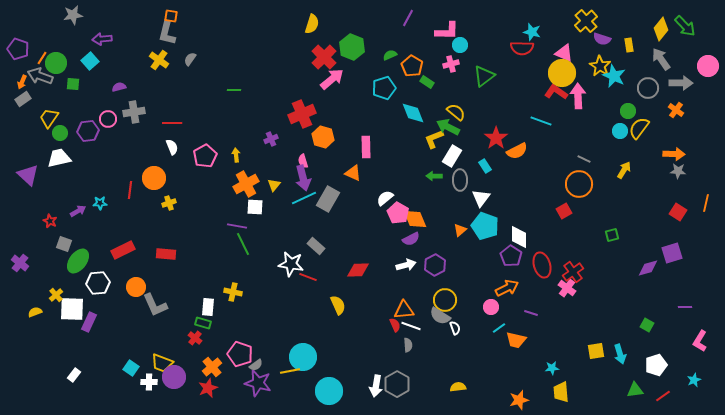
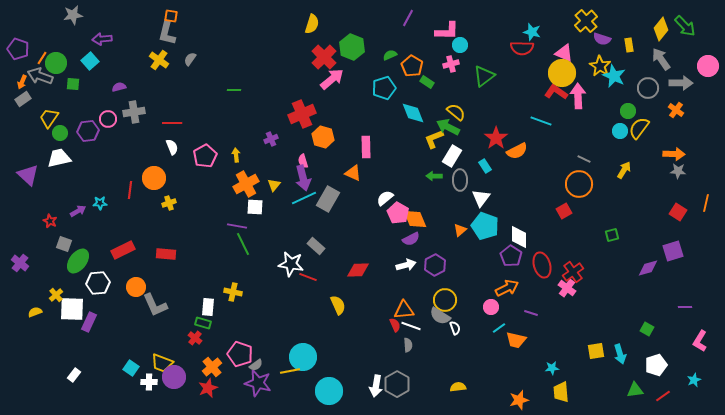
purple square at (672, 253): moved 1 px right, 2 px up
green square at (647, 325): moved 4 px down
